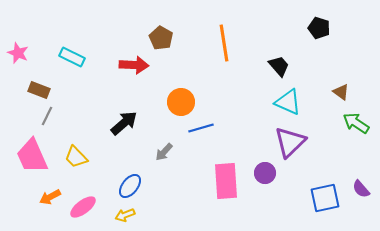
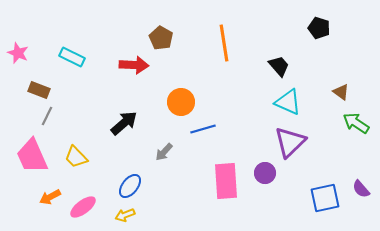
blue line: moved 2 px right, 1 px down
